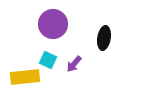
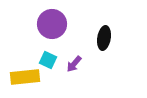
purple circle: moved 1 px left
